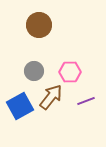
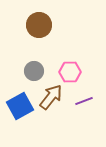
purple line: moved 2 px left
